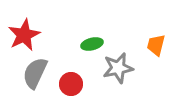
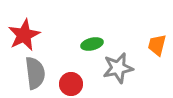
orange trapezoid: moved 1 px right
gray semicircle: rotated 148 degrees clockwise
